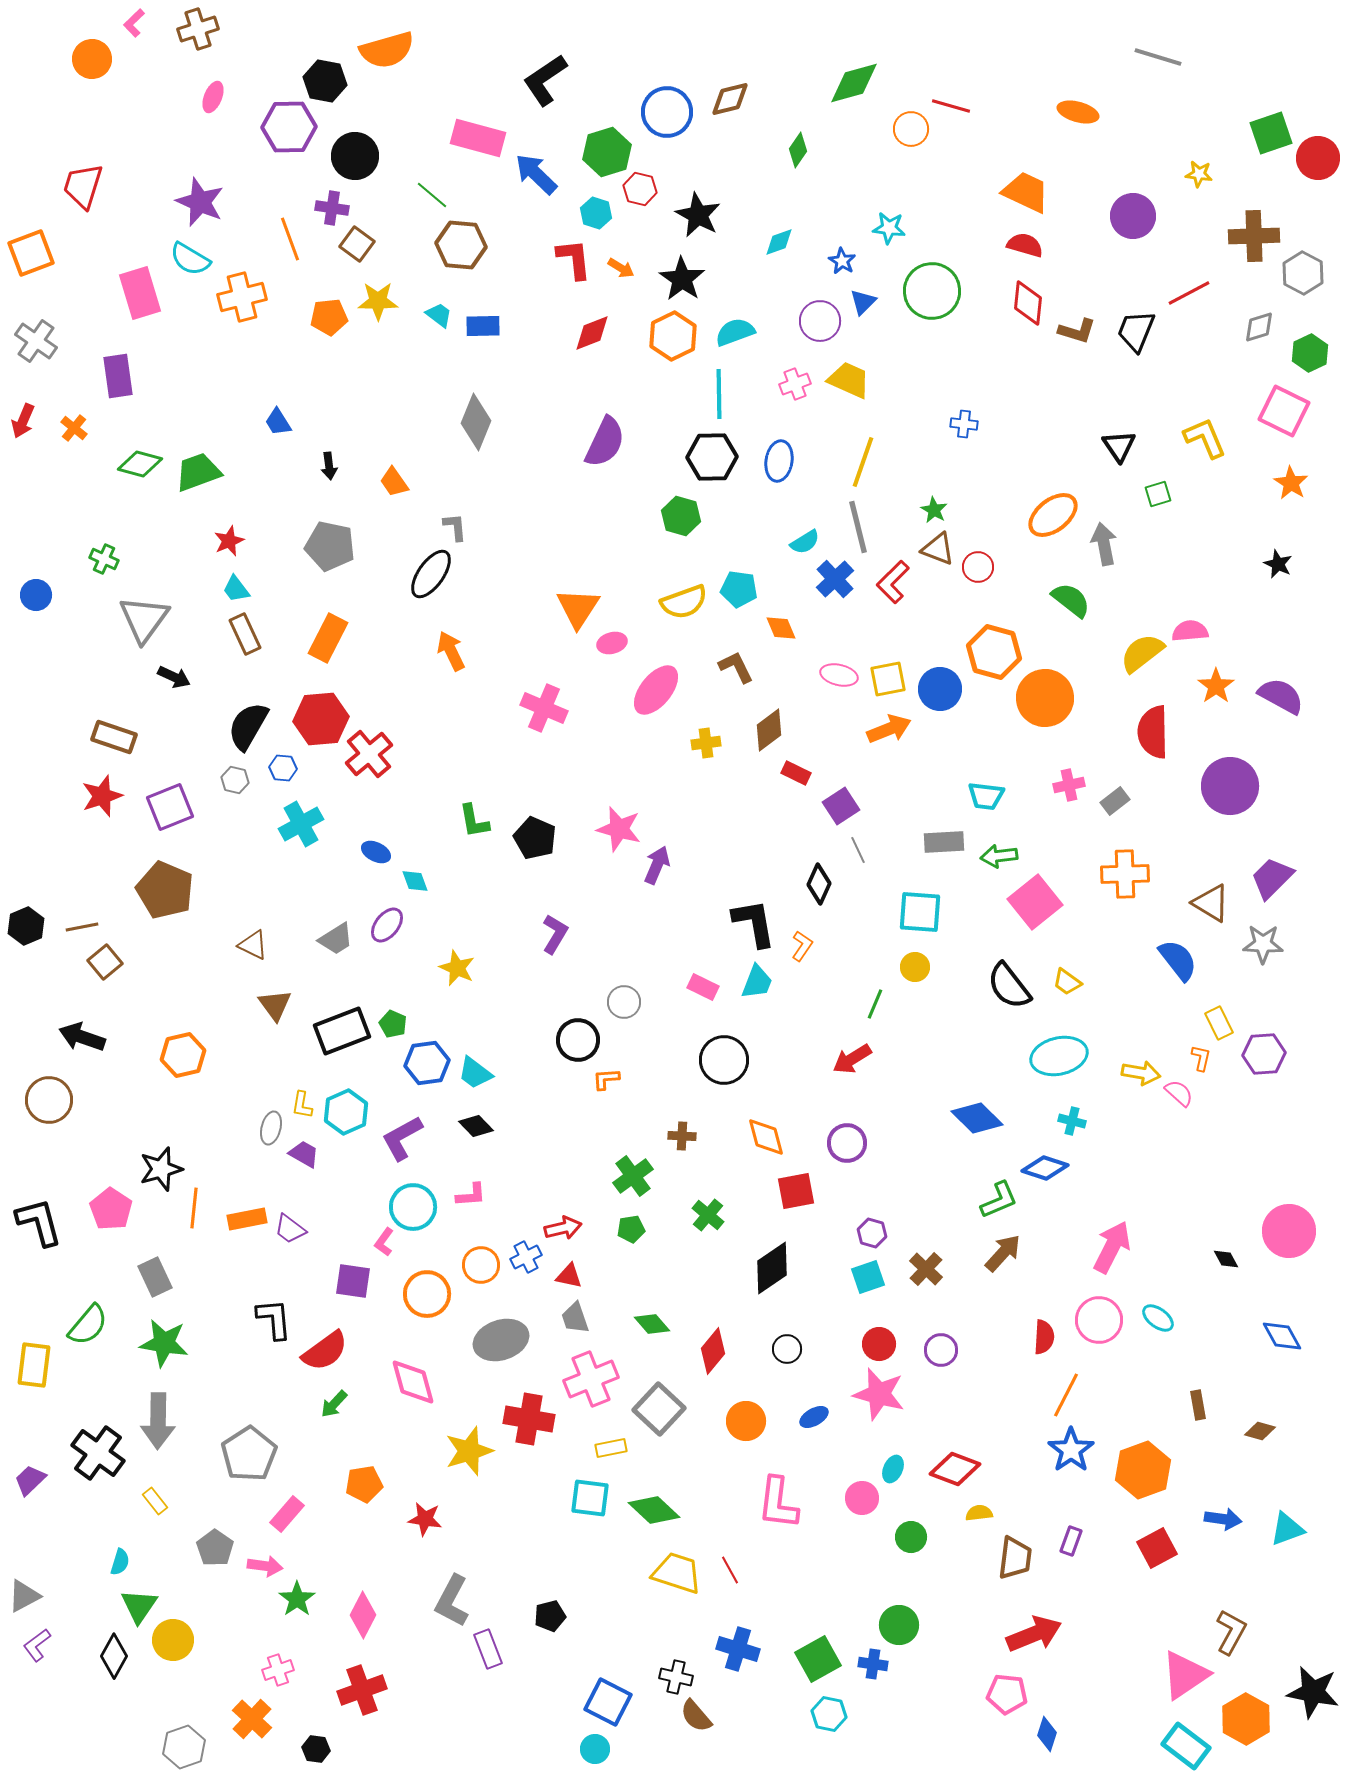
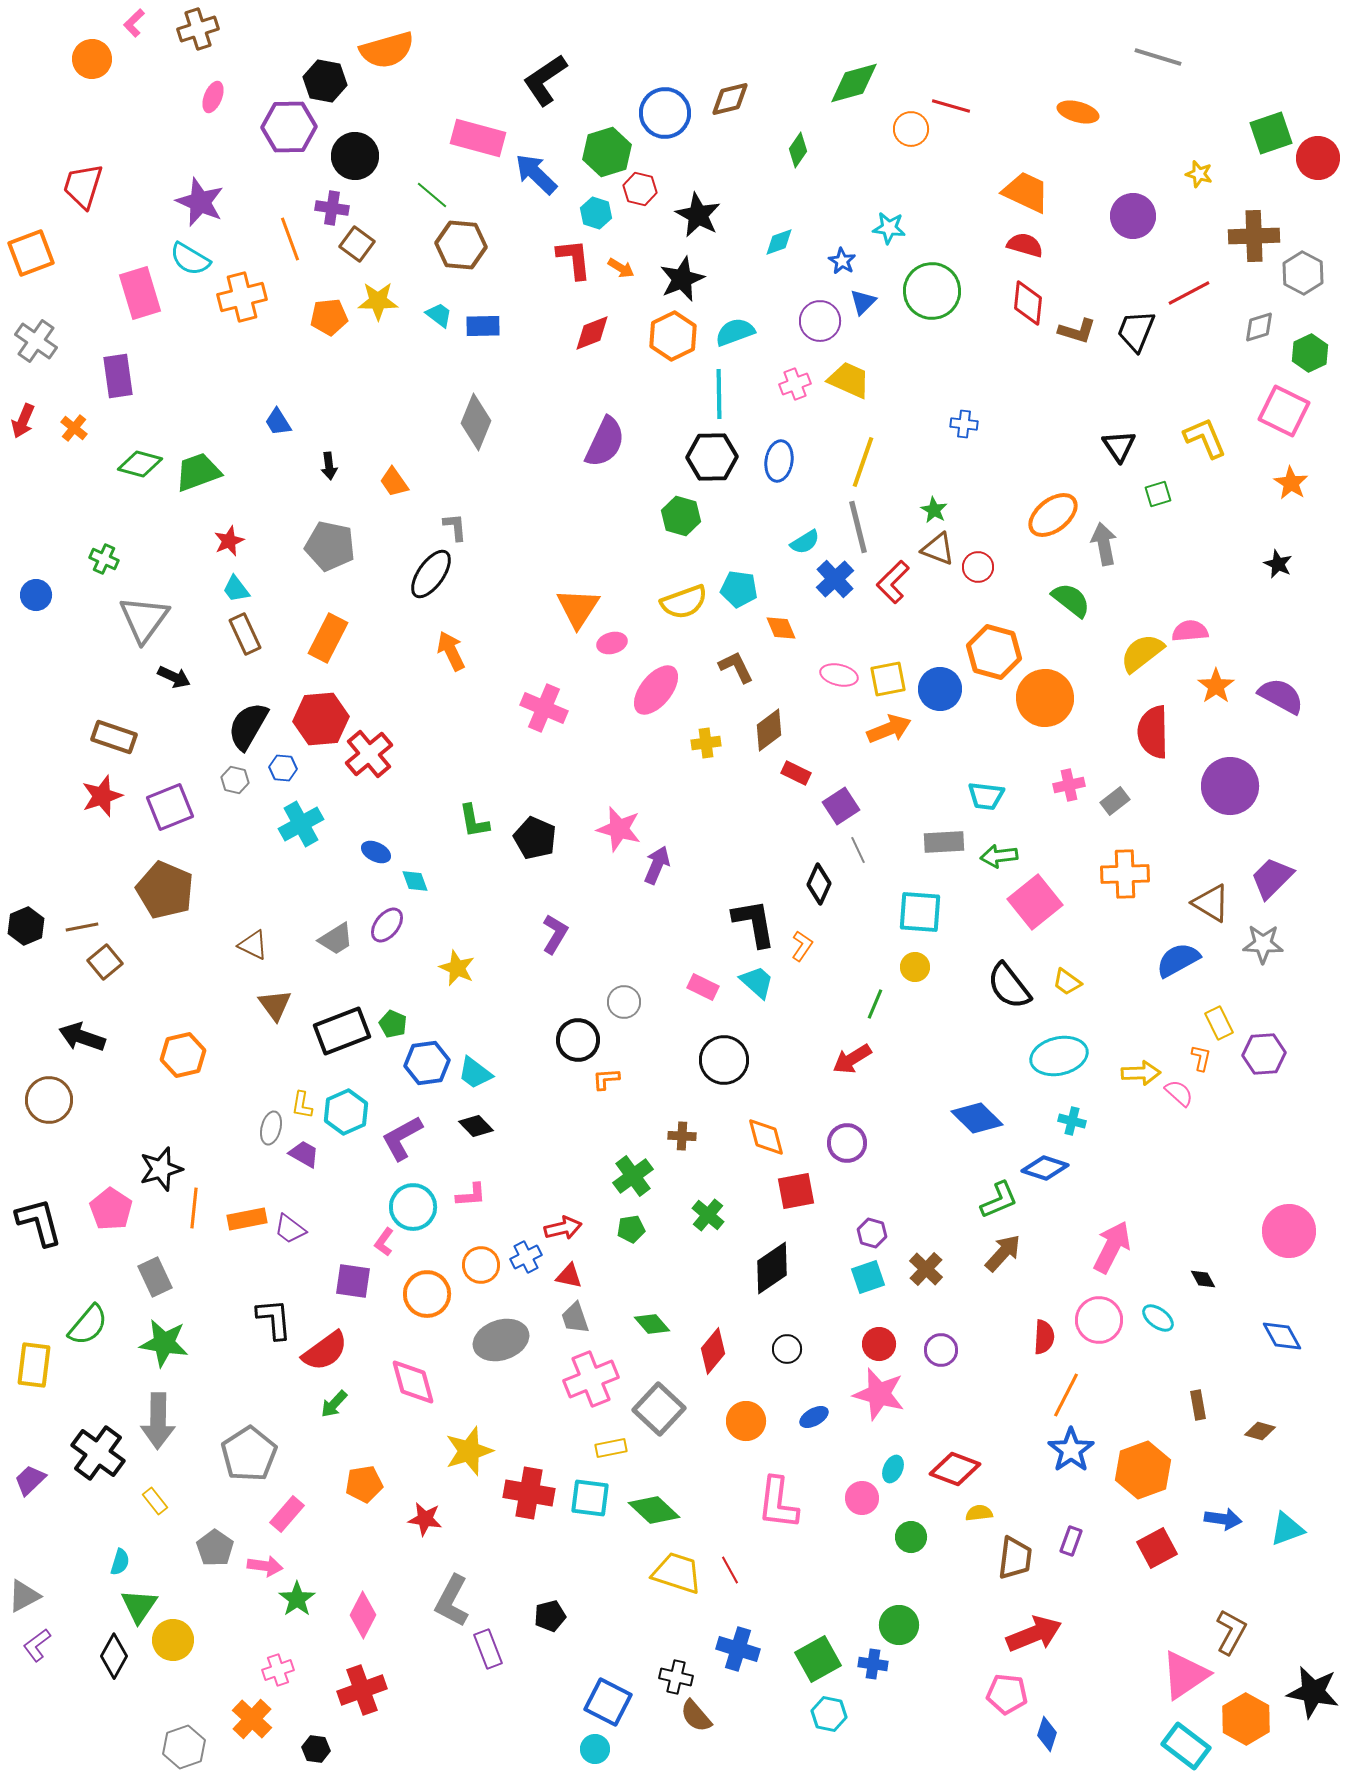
blue circle at (667, 112): moved 2 px left, 1 px down
yellow star at (1199, 174): rotated 8 degrees clockwise
black star at (682, 279): rotated 15 degrees clockwise
blue semicircle at (1178, 960): rotated 81 degrees counterclockwise
cyan trapezoid at (757, 982): rotated 69 degrees counterclockwise
yellow arrow at (1141, 1073): rotated 12 degrees counterclockwise
black diamond at (1226, 1259): moved 23 px left, 20 px down
red cross at (529, 1419): moved 74 px down
